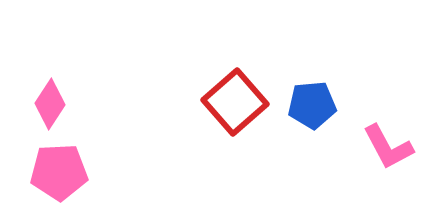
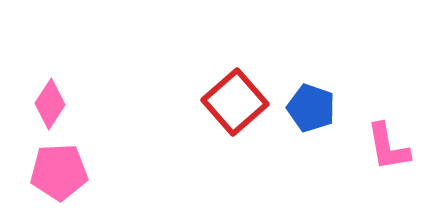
blue pentagon: moved 1 px left, 3 px down; rotated 24 degrees clockwise
pink L-shape: rotated 18 degrees clockwise
